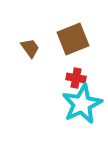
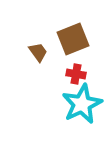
brown trapezoid: moved 8 px right, 4 px down
red cross: moved 4 px up
